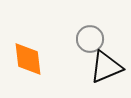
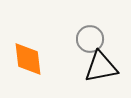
black triangle: moved 5 px left; rotated 12 degrees clockwise
